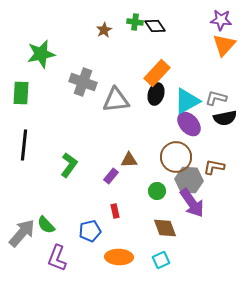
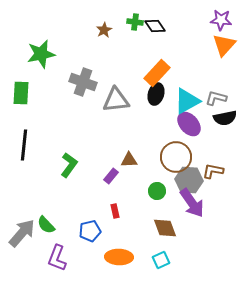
brown L-shape: moved 1 px left, 4 px down
